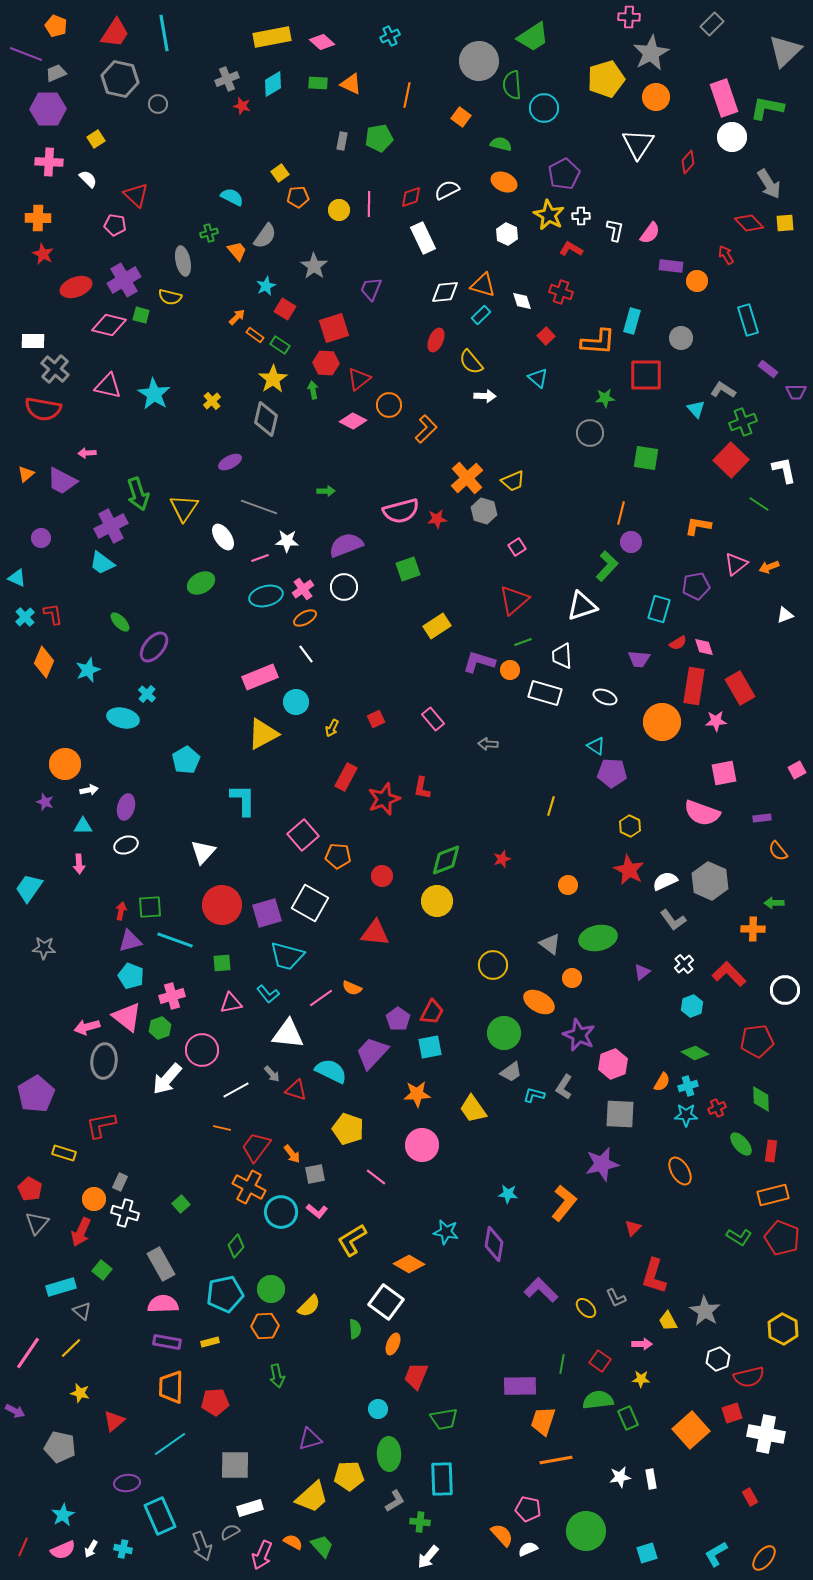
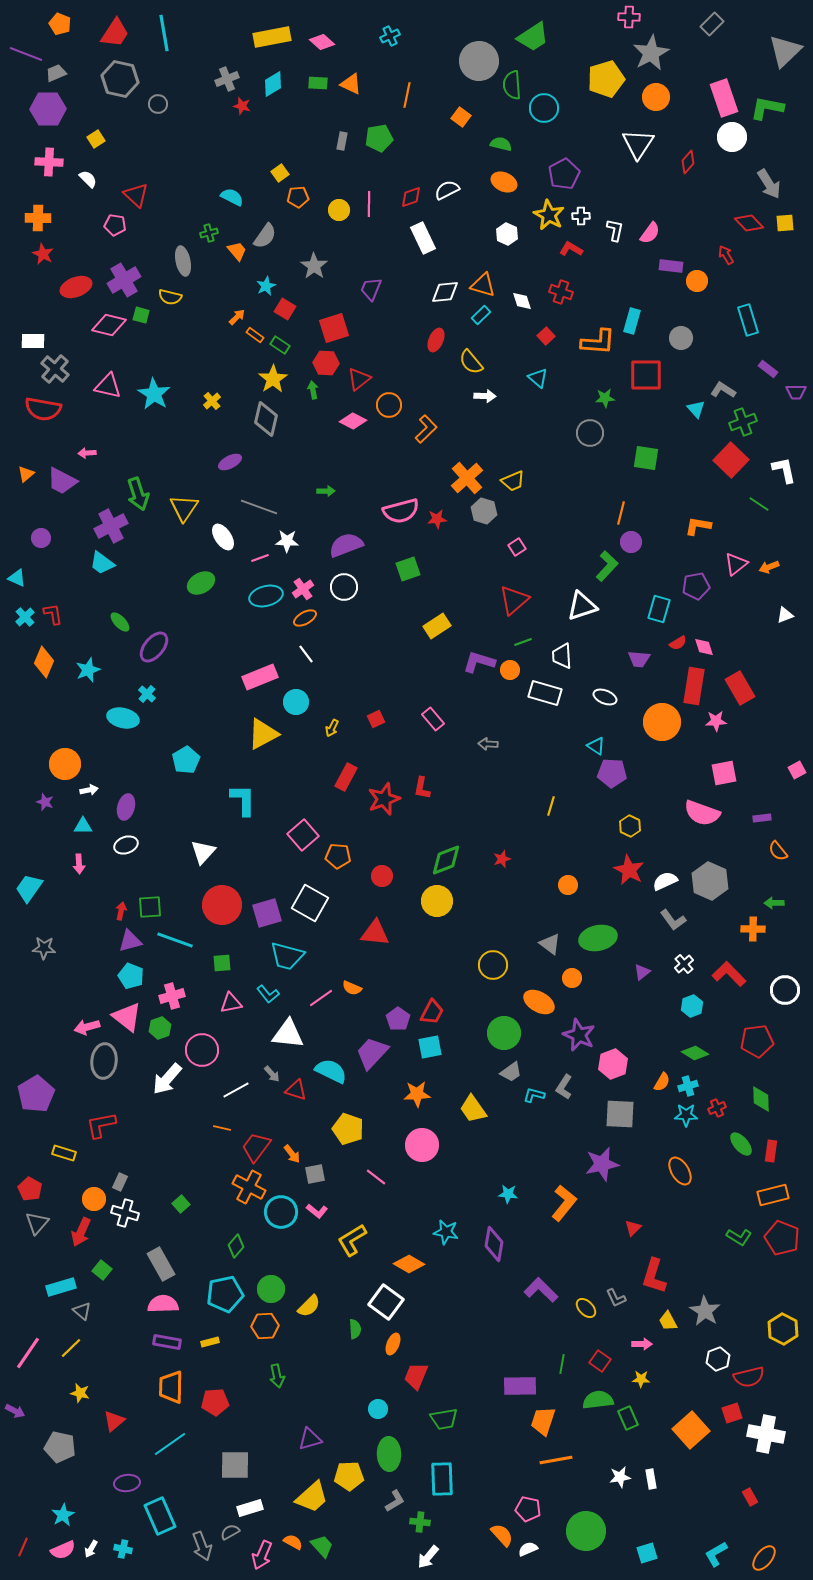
orange pentagon at (56, 26): moved 4 px right, 2 px up
